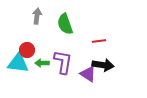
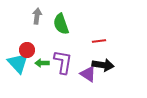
green semicircle: moved 4 px left
cyan triangle: rotated 40 degrees clockwise
